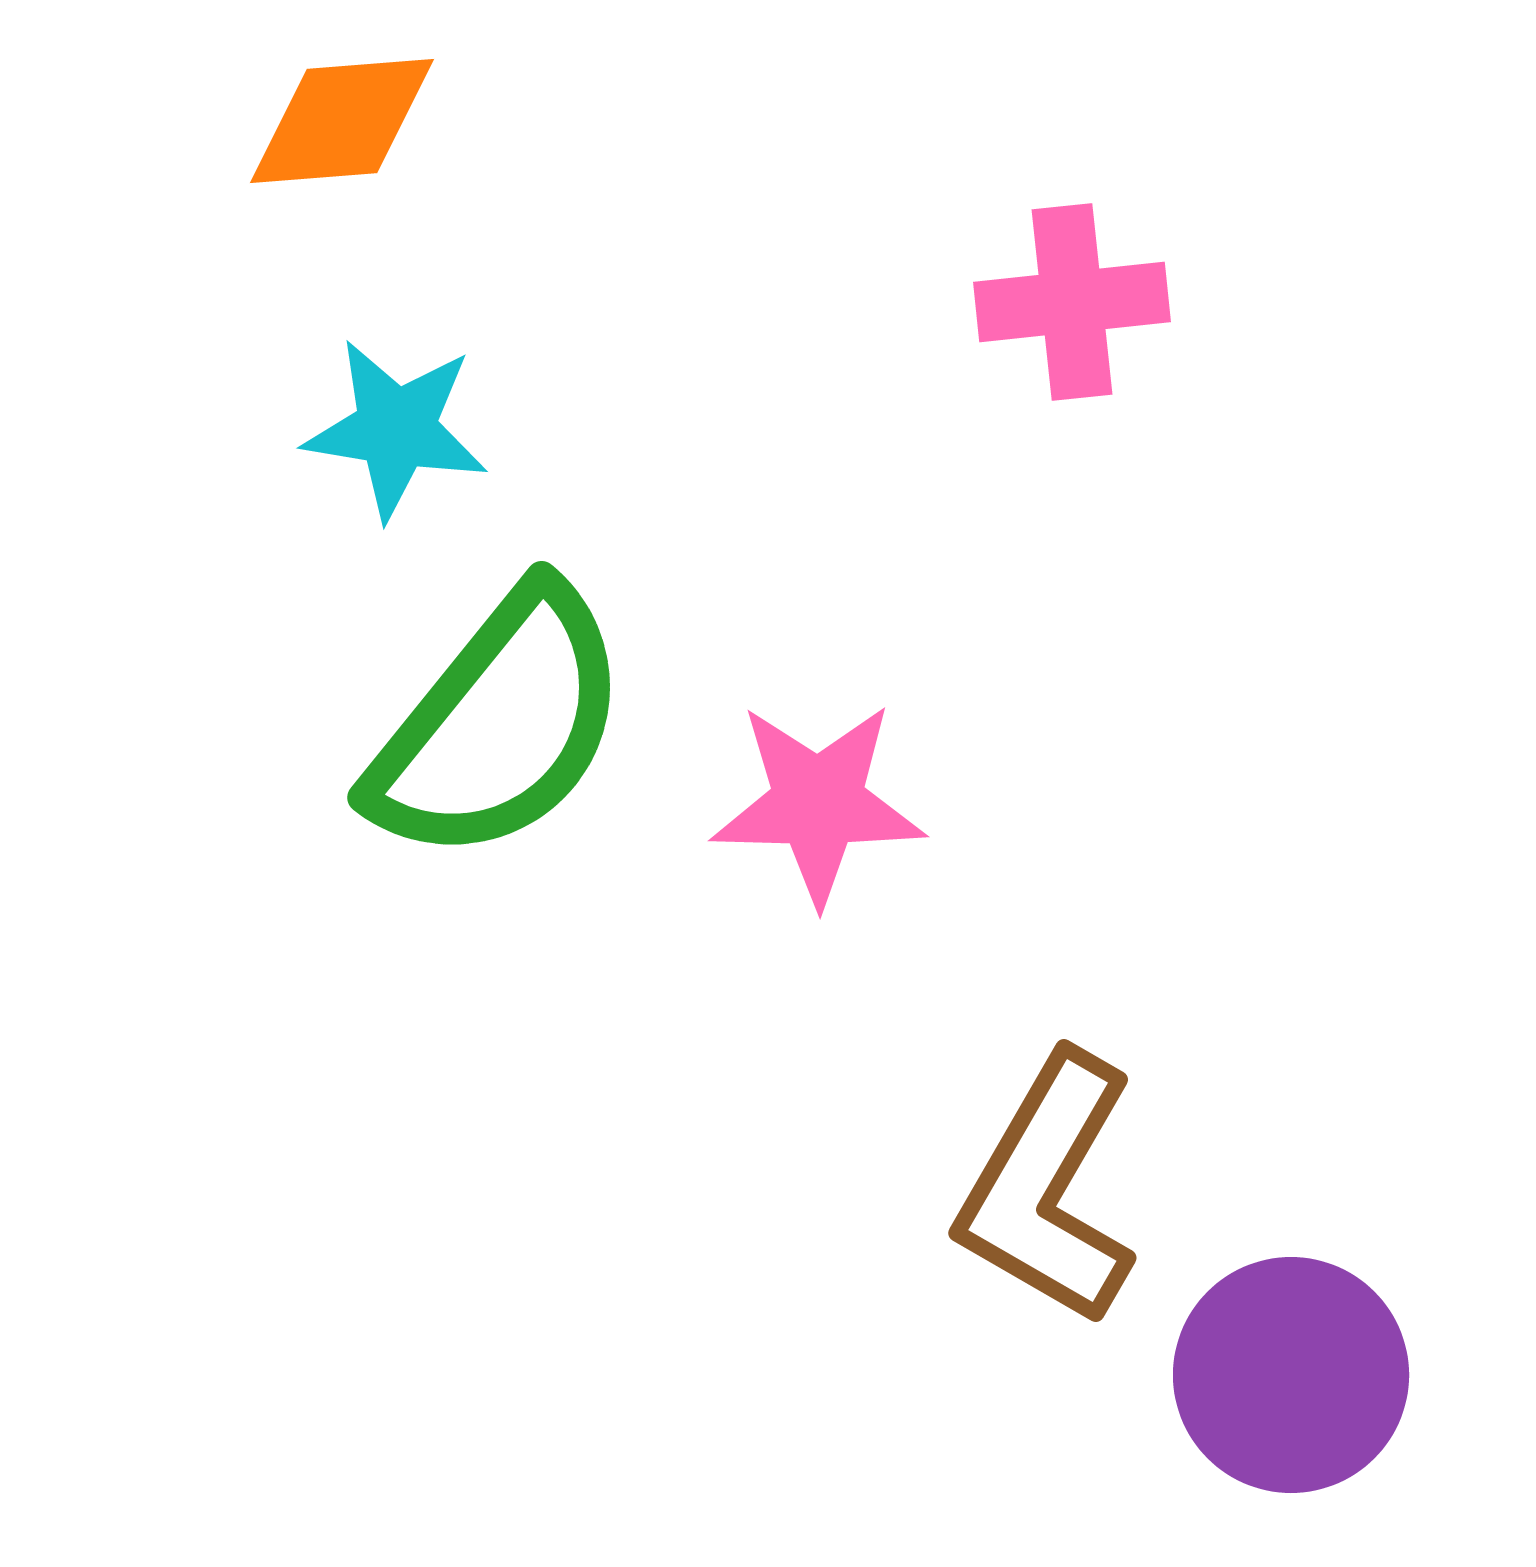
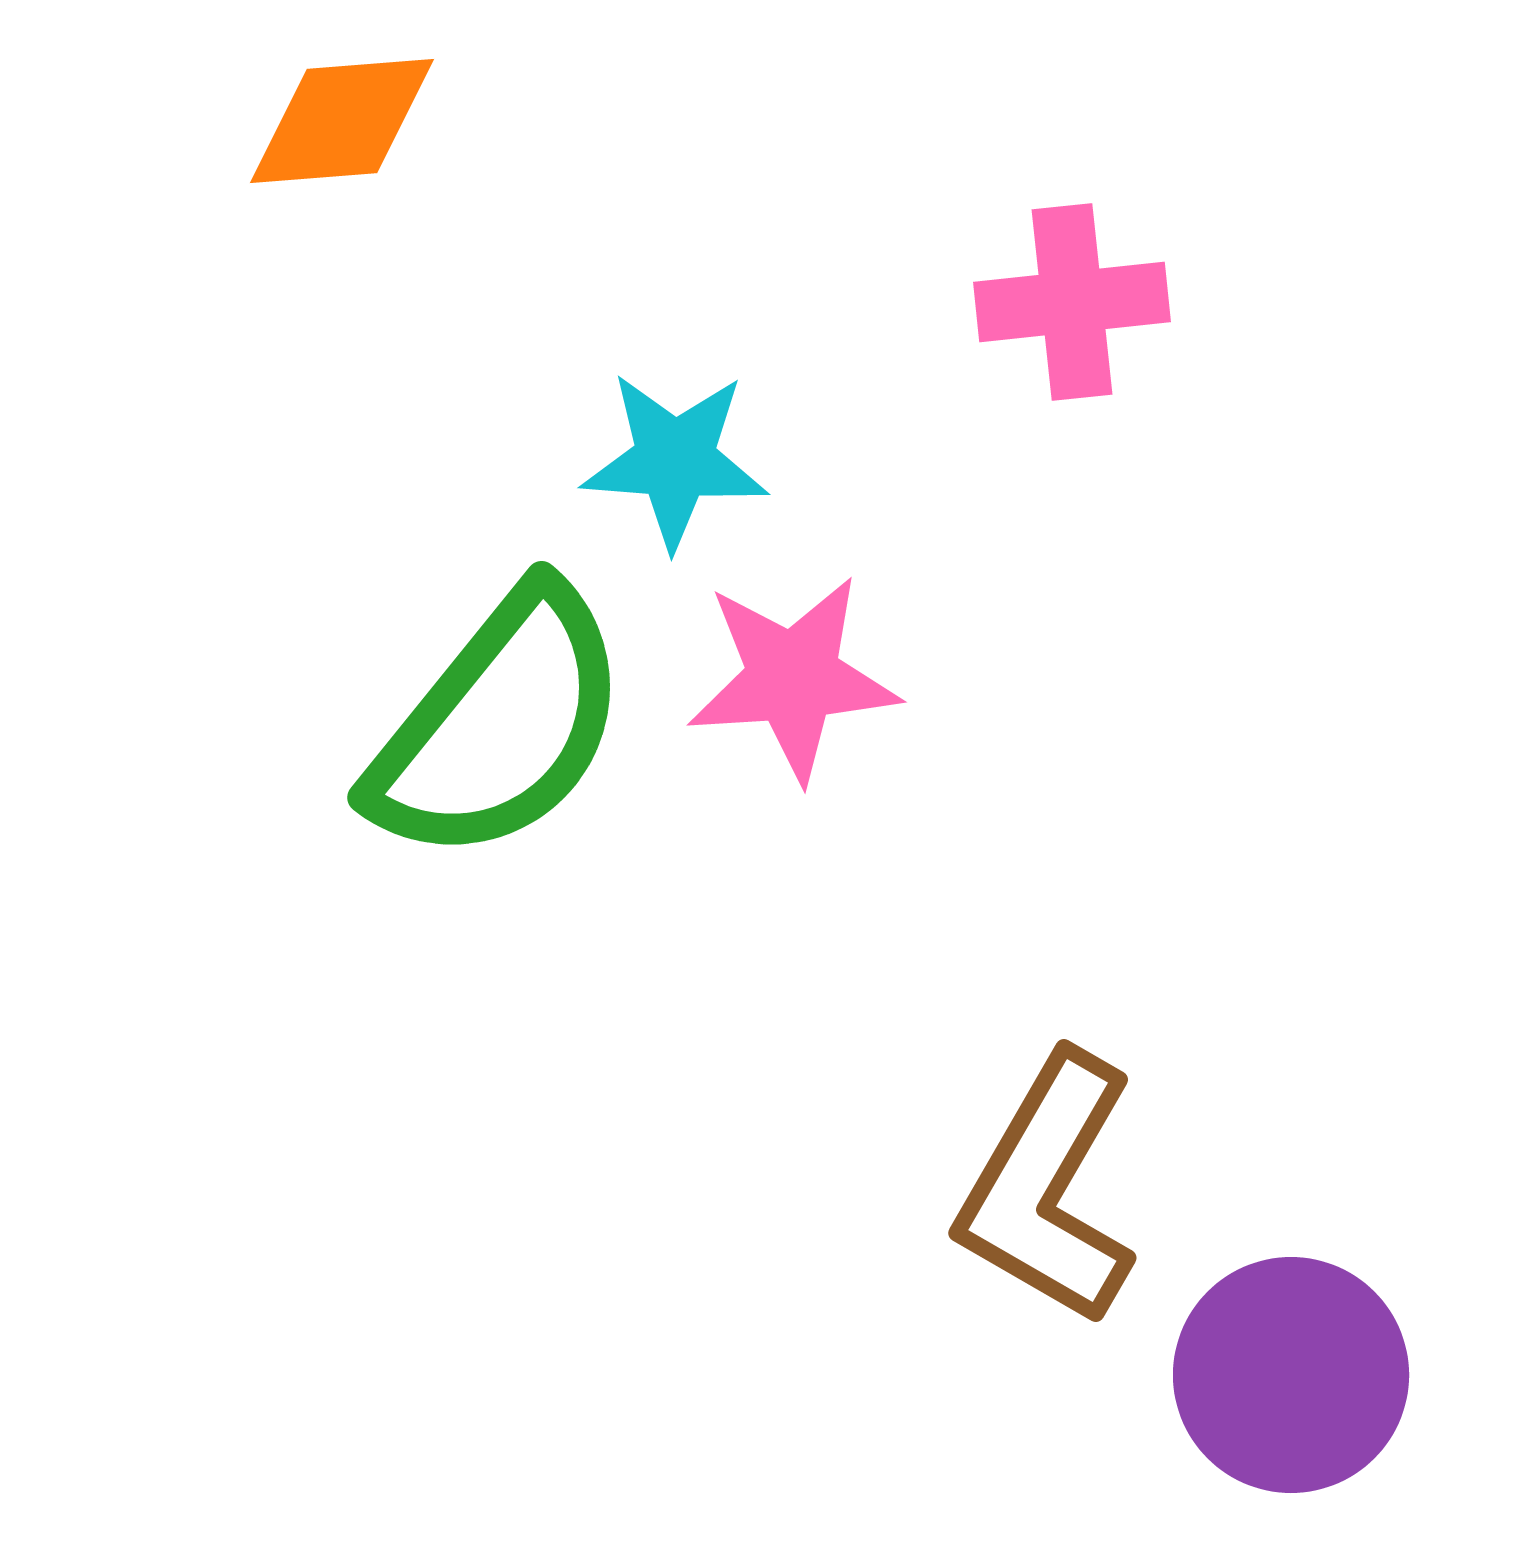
cyan star: moved 279 px right, 31 px down; rotated 5 degrees counterclockwise
pink star: moved 25 px left, 125 px up; rotated 5 degrees counterclockwise
